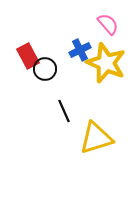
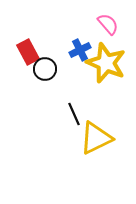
red rectangle: moved 4 px up
black line: moved 10 px right, 3 px down
yellow triangle: rotated 9 degrees counterclockwise
